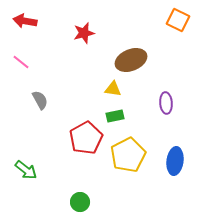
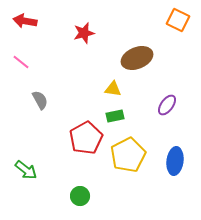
brown ellipse: moved 6 px right, 2 px up
purple ellipse: moved 1 px right, 2 px down; rotated 40 degrees clockwise
green circle: moved 6 px up
